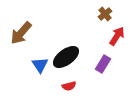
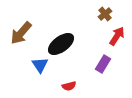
black ellipse: moved 5 px left, 13 px up
